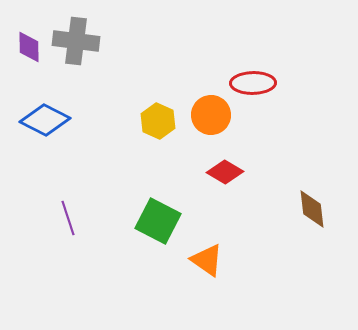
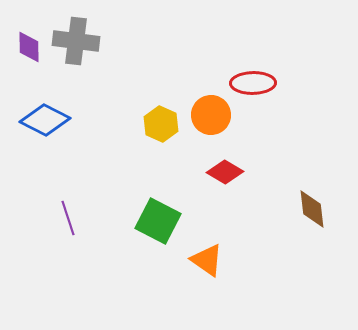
yellow hexagon: moved 3 px right, 3 px down
